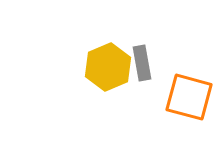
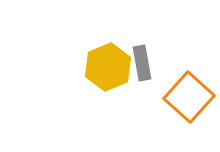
orange square: rotated 27 degrees clockwise
